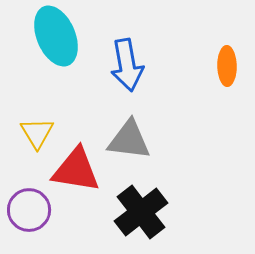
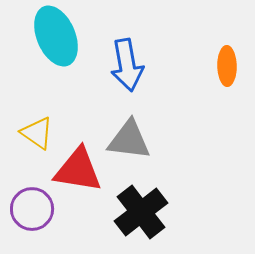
yellow triangle: rotated 24 degrees counterclockwise
red triangle: moved 2 px right
purple circle: moved 3 px right, 1 px up
